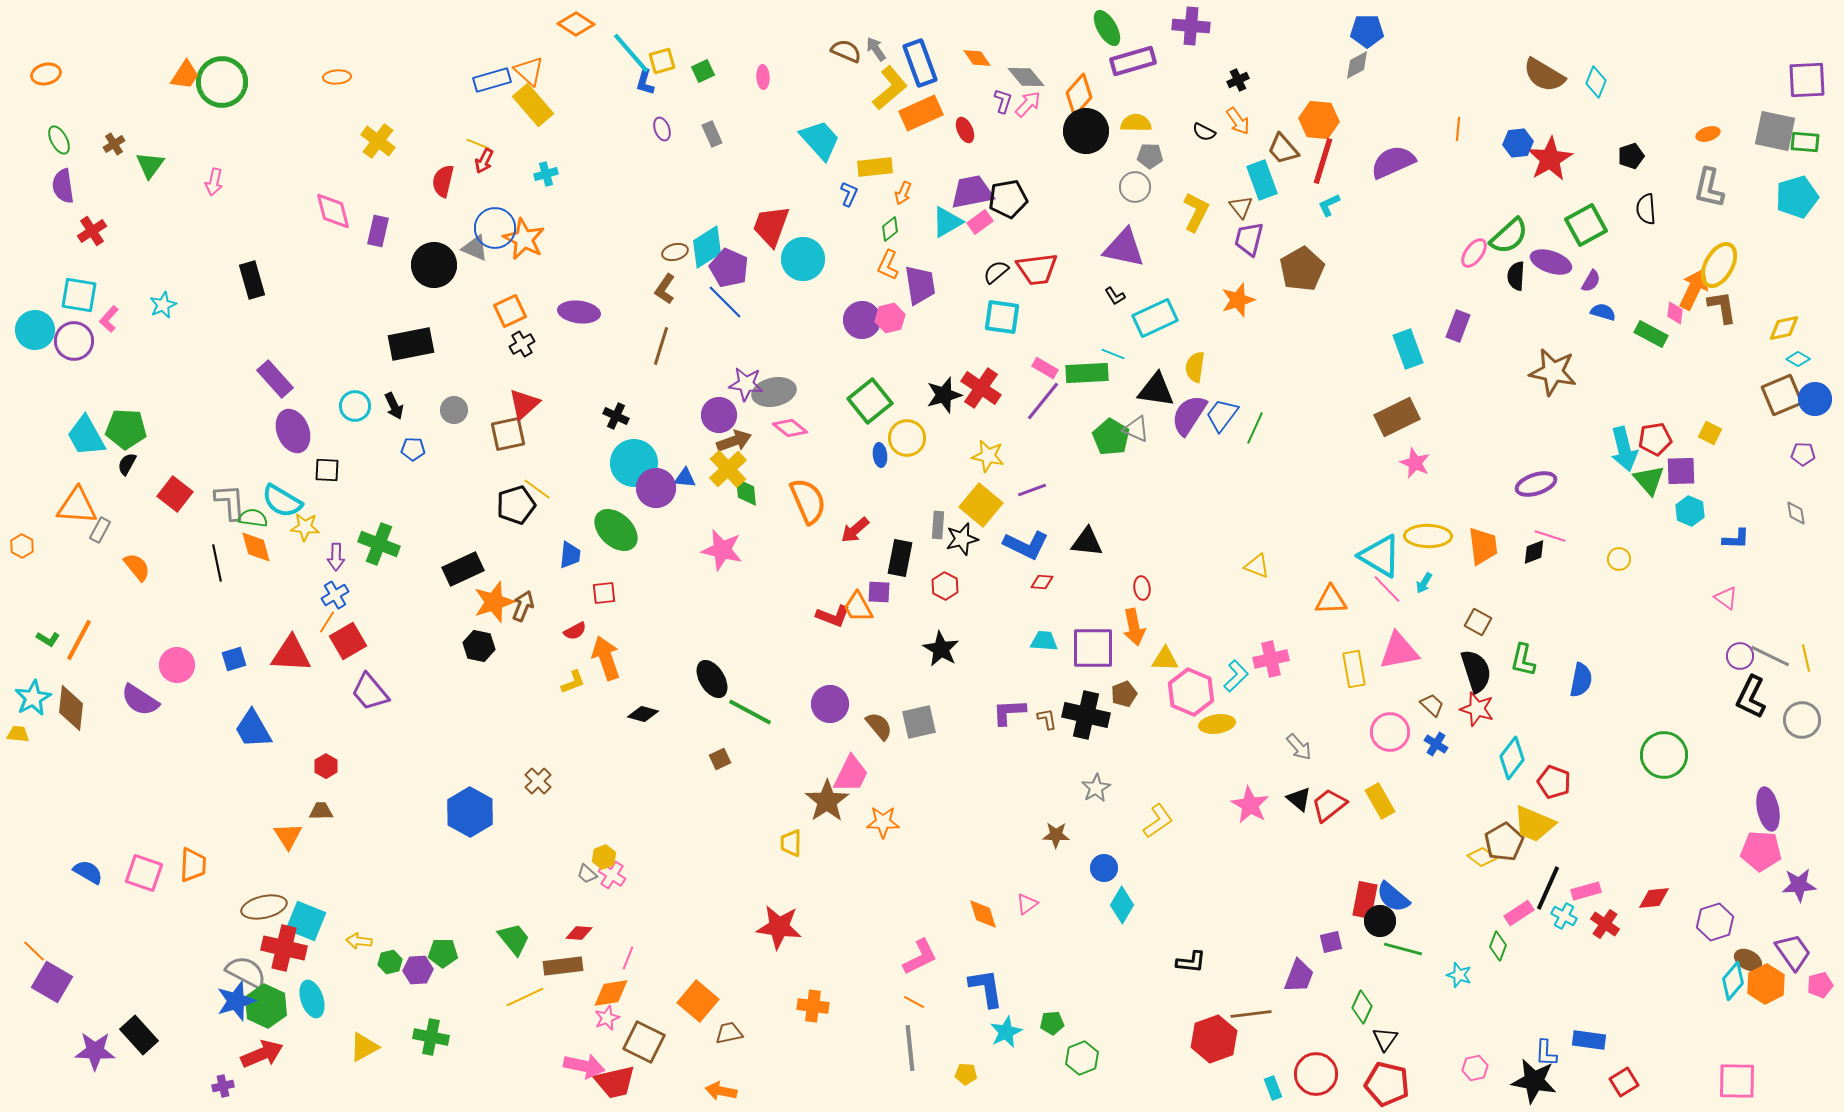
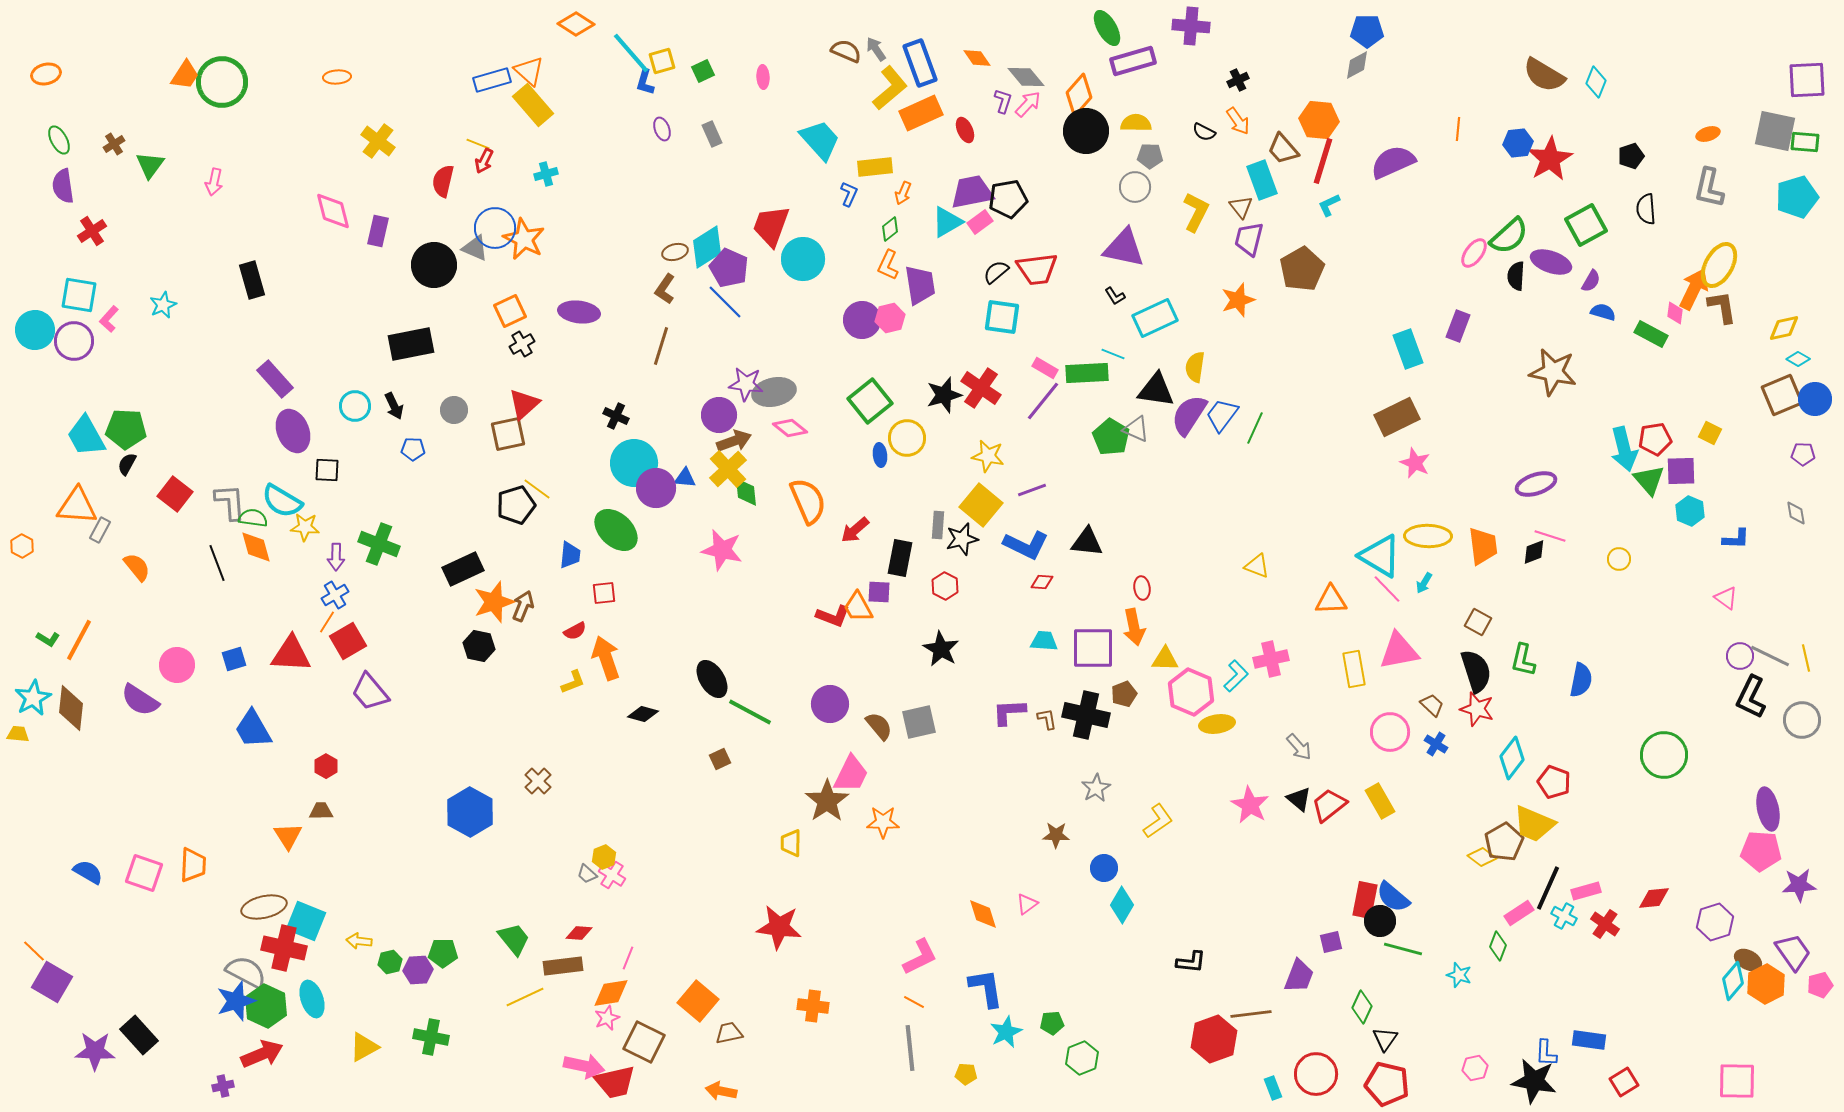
black line at (217, 563): rotated 9 degrees counterclockwise
